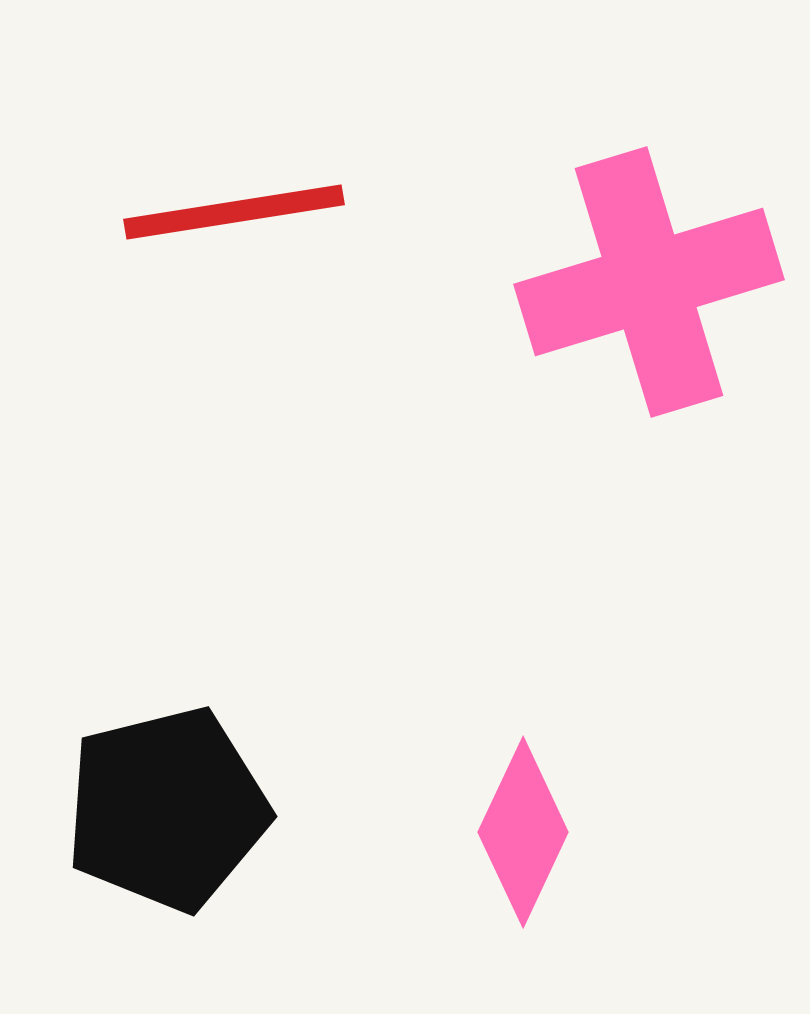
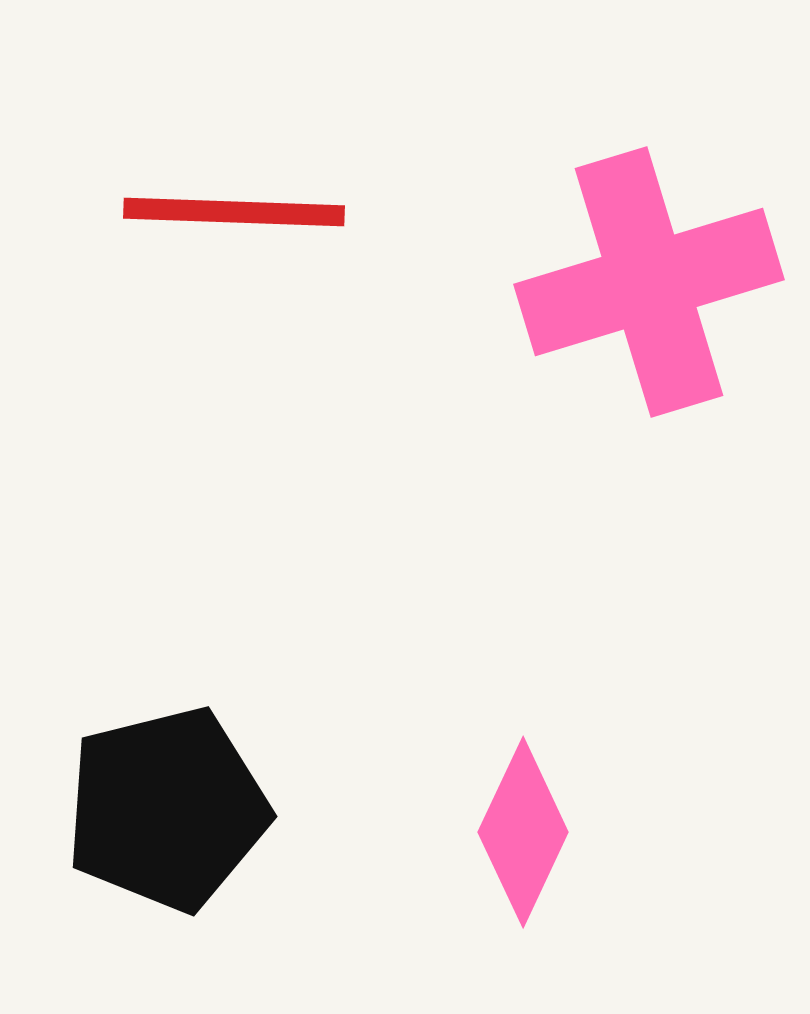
red line: rotated 11 degrees clockwise
